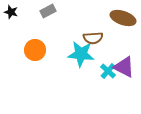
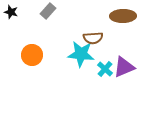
gray rectangle: rotated 21 degrees counterclockwise
brown ellipse: moved 2 px up; rotated 20 degrees counterclockwise
orange circle: moved 3 px left, 5 px down
purple triangle: rotated 50 degrees counterclockwise
cyan cross: moved 3 px left, 2 px up
